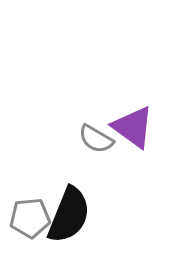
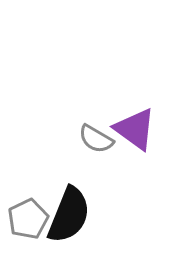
purple triangle: moved 2 px right, 2 px down
gray pentagon: moved 2 px left, 1 px down; rotated 21 degrees counterclockwise
